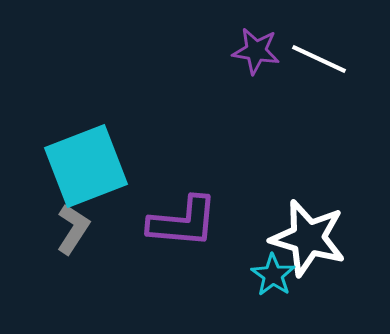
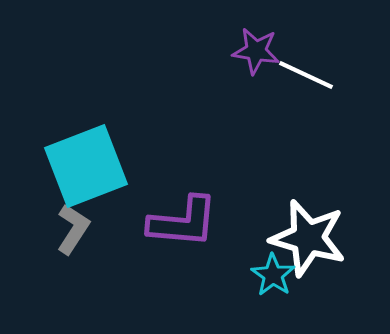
white line: moved 13 px left, 16 px down
